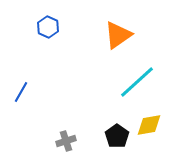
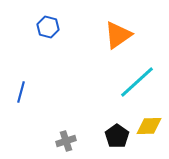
blue hexagon: rotated 10 degrees counterclockwise
blue line: rotated 15 degrees counterclockwise
yellow diamond: moved 1 px down; rotated 8 degrees clockwise
